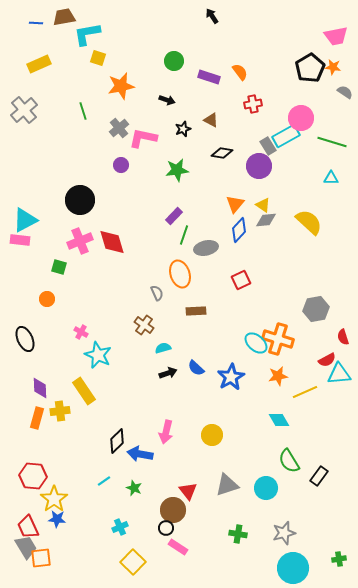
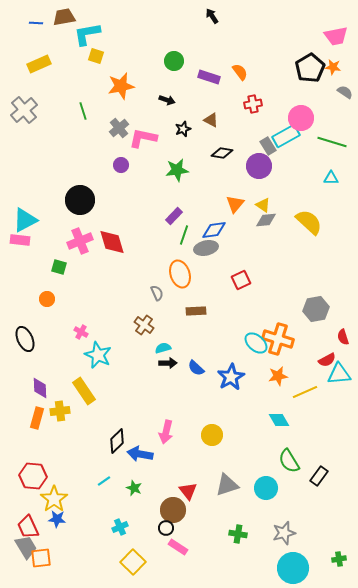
yellow square at (98, 58): moved 2 px left, 2 px up
blue diamond at (239, 230): moved 25 px left; rotated 40 degrees clockwise
black arrow at (168, 373): moved 10 px up; rotated 18 degrees clockwise
